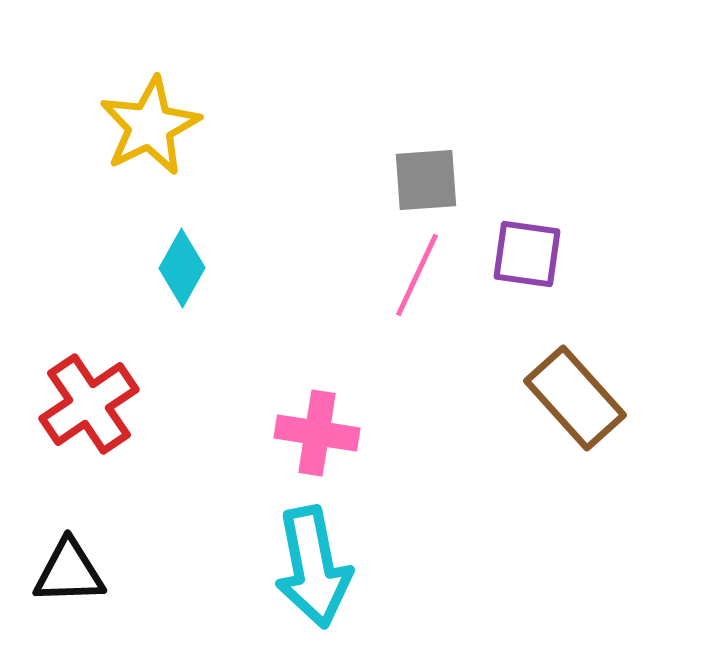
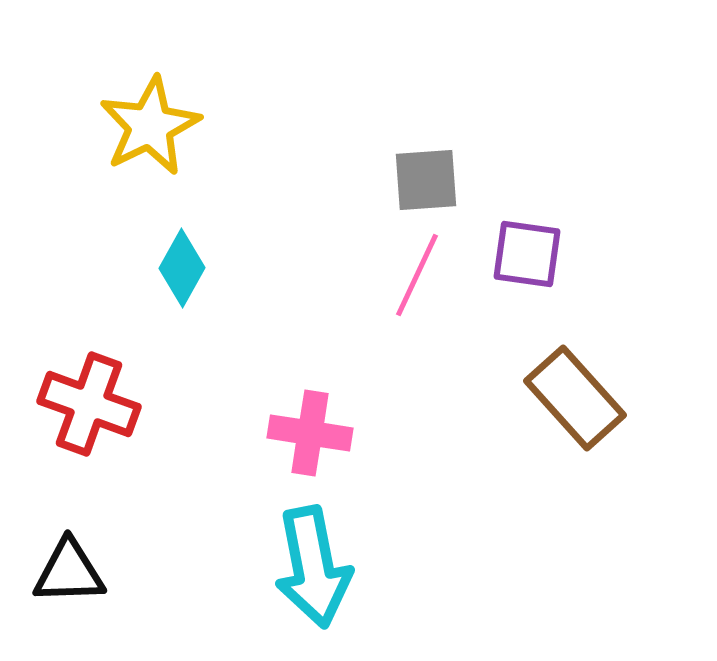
red cross: rotated 36 degrees counterclockwise
pink cross: moved 7 px left
